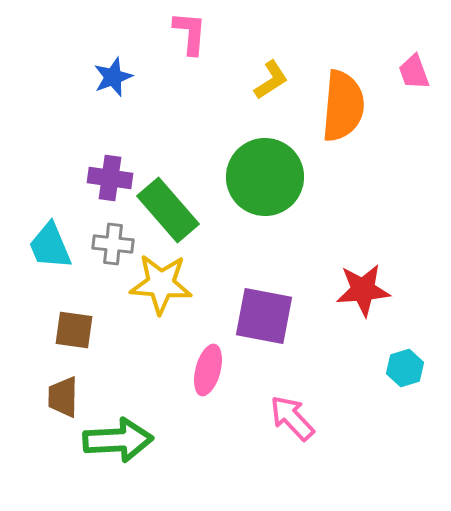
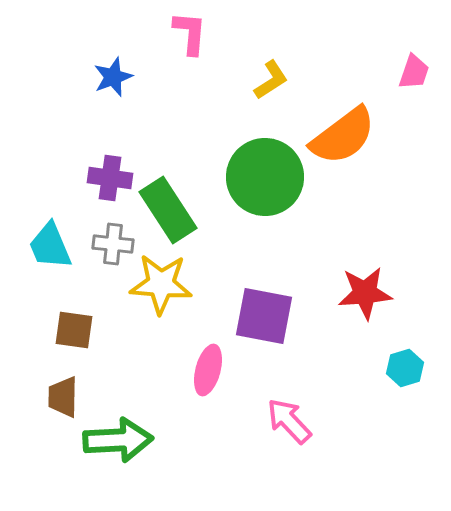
pink trapezoid: rotated 141 degrees counterclockwise
orange semicircle: moved 30 px down; rotated 48 degrees clockwise
green rectangle: rotated 8 degrees clockwise
red star: moved 2 px right, 3 px down
pink arrow: moved 3 px left, 3 px down
